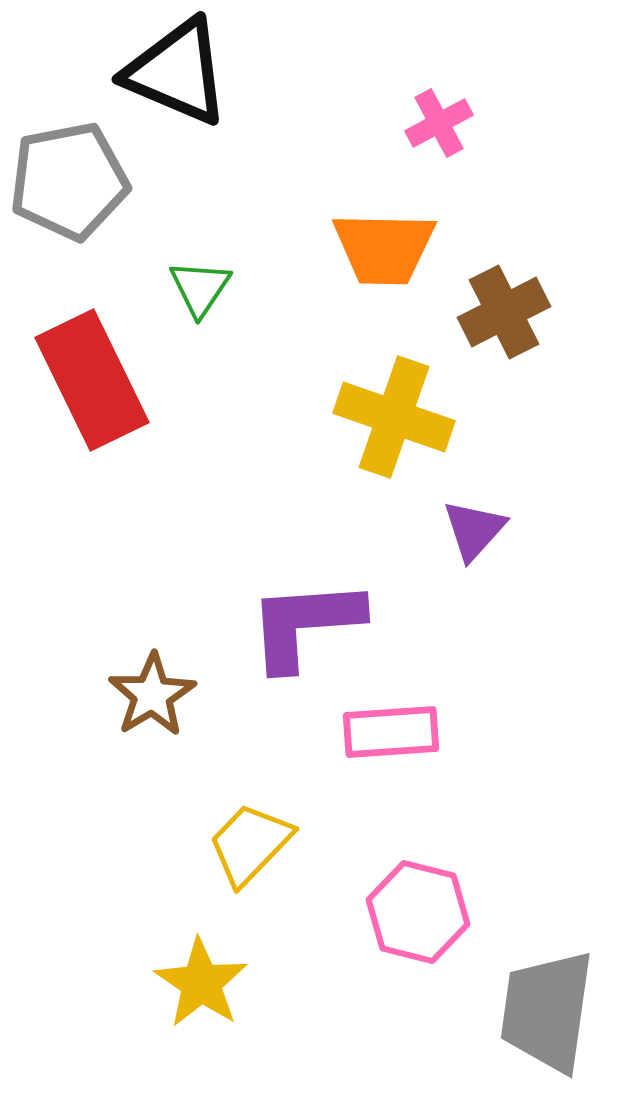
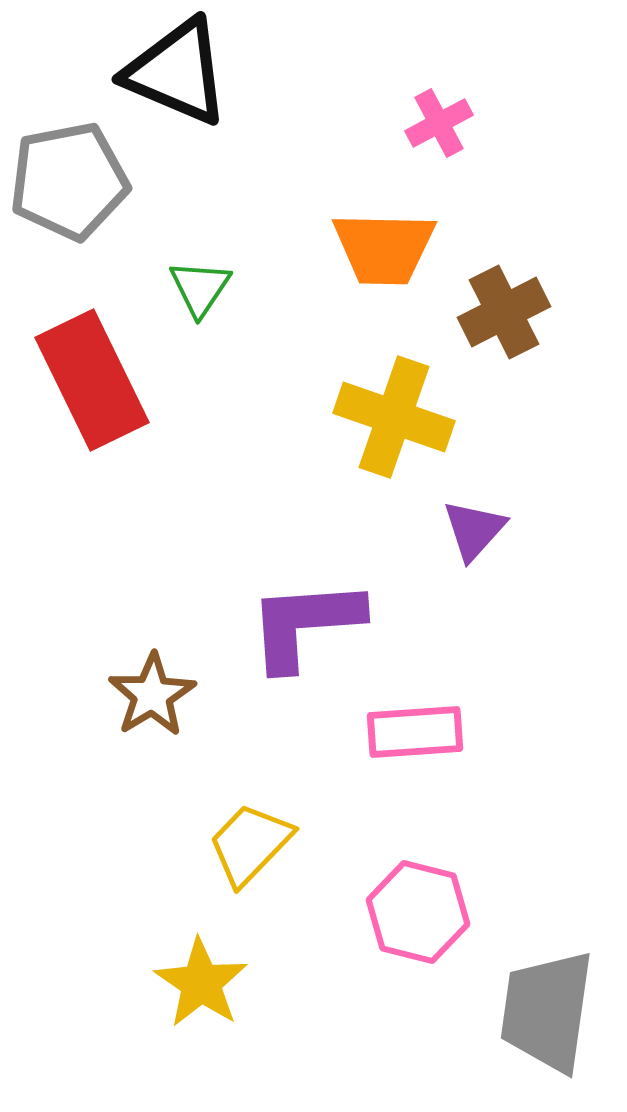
pink rectangle: moved 24 px right
